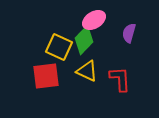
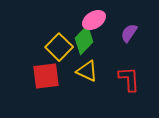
purple semicircle: rotated 18 degrees clockwise
yellow square: rotated 20 degrees clockwise
red L-shape: moved 9 px right
